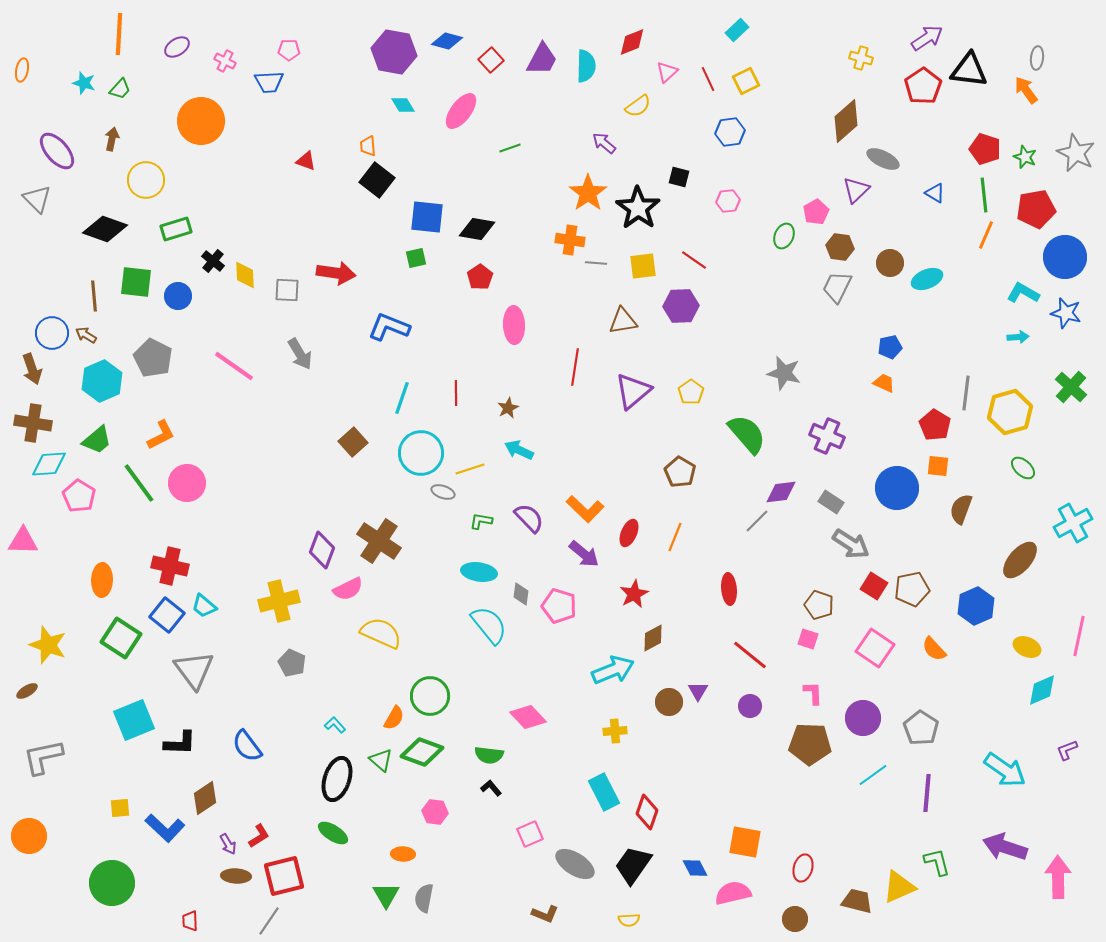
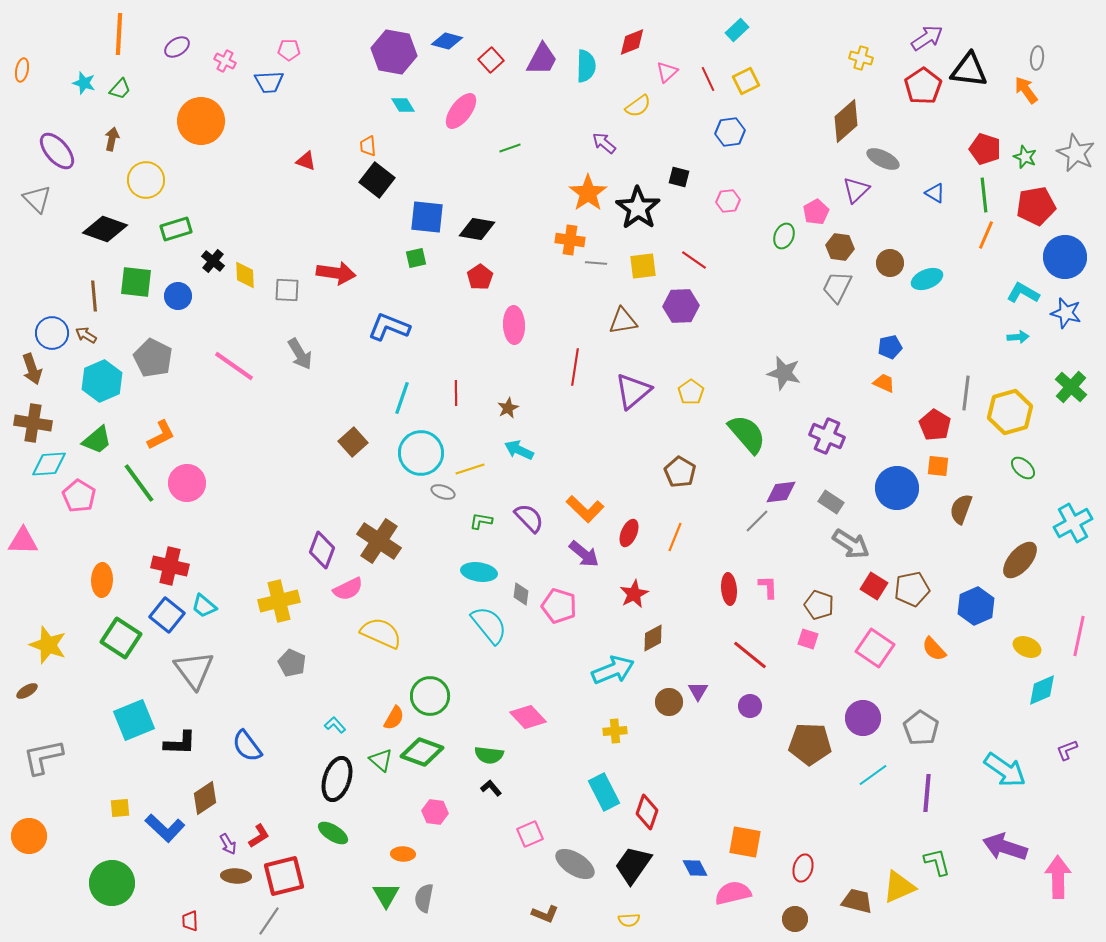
red pentagon at (1036, 209): moved 3 px up
pink L-shape at (813, 693): moved 45 px left, 106 px up
